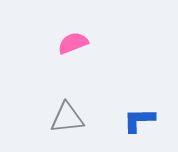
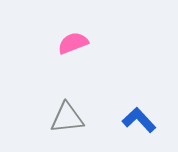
blue L-shape: rotated 48 degrees clockwise
